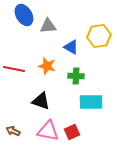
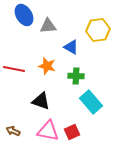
yellow hexagon: moved 1 px left, 6 px up
cyan rectangle: rotated 50 degrees clockwise
